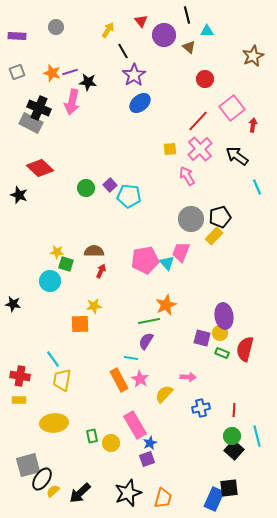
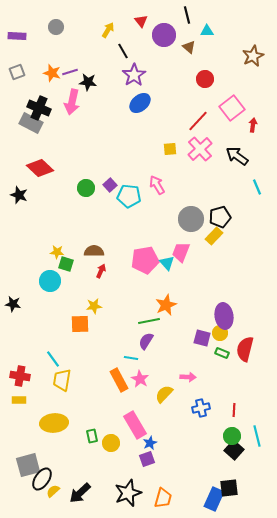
pink arrow at (187, 176): moved 30 px left, 9 px down
